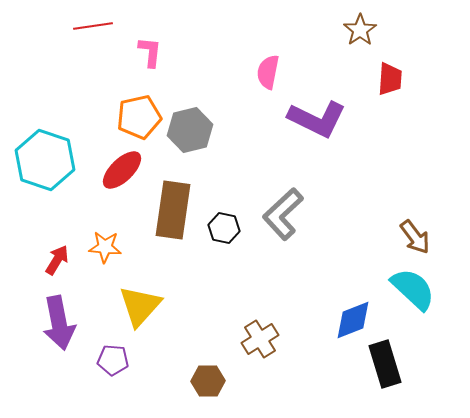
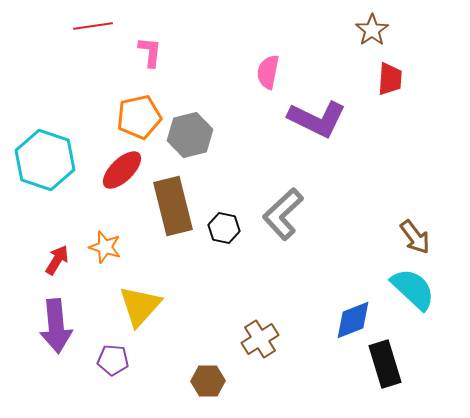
brown star: moved 12 px right
gray hexagon: moved 5 px down
brown rectangle: moved 4 px up; rotated 22 degrees counterclockwise
orange star: rotated 12 degrees clockwise
purple arrow: moved 3 px left, 3 px down; rotated 6 degrees clockwise
